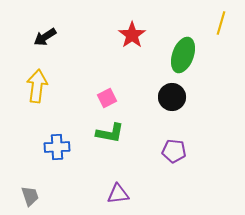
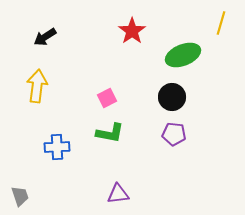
red star: moved 4 px up
green ellipse: rotated 48 degrees clockwise
purple pentagon: moved 17 px up
gray trapezoid: moved 10 px left
